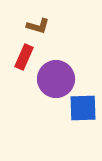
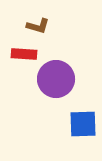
red rectangle: moved 3 px up; rotated 70 degrees clockwise
blue square: moved 16 px down
